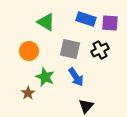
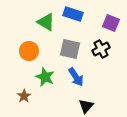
blue rectangle: moved 13 px left, 5 px up
purple square: moved 1 px right; rotated 18 degrees clockwise
black cross: moved 1 px right, 1 px up
brown star: moved 4 px left, 3 px down
